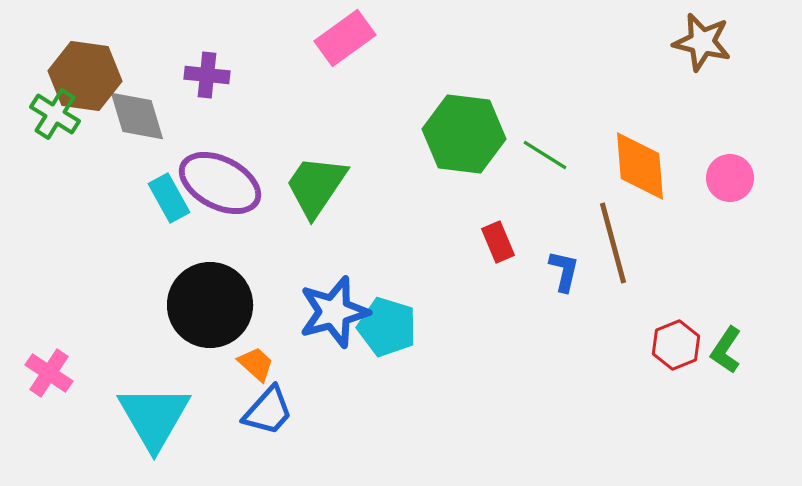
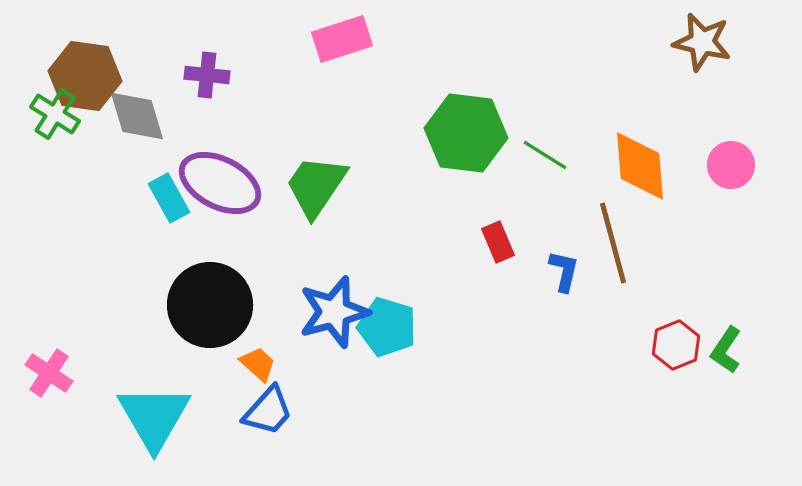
pink rectangle: moved 3 px left, 1 px down; rotated 18 degrees clockwise
green hexagon: moved 2 px right, 1 px up
pink circle: moved 1 px right, 13 px up
orange trapezoid: moved 2 px right
